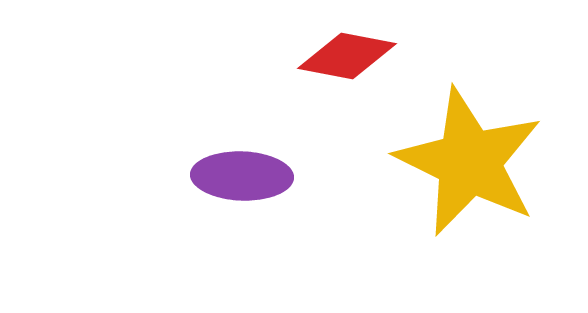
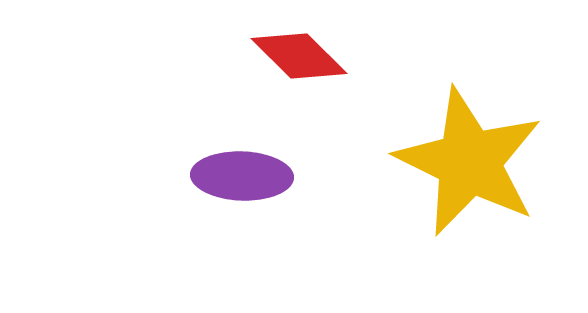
red diamond: moved 48 px left; rotated 34 degrees clockwise
